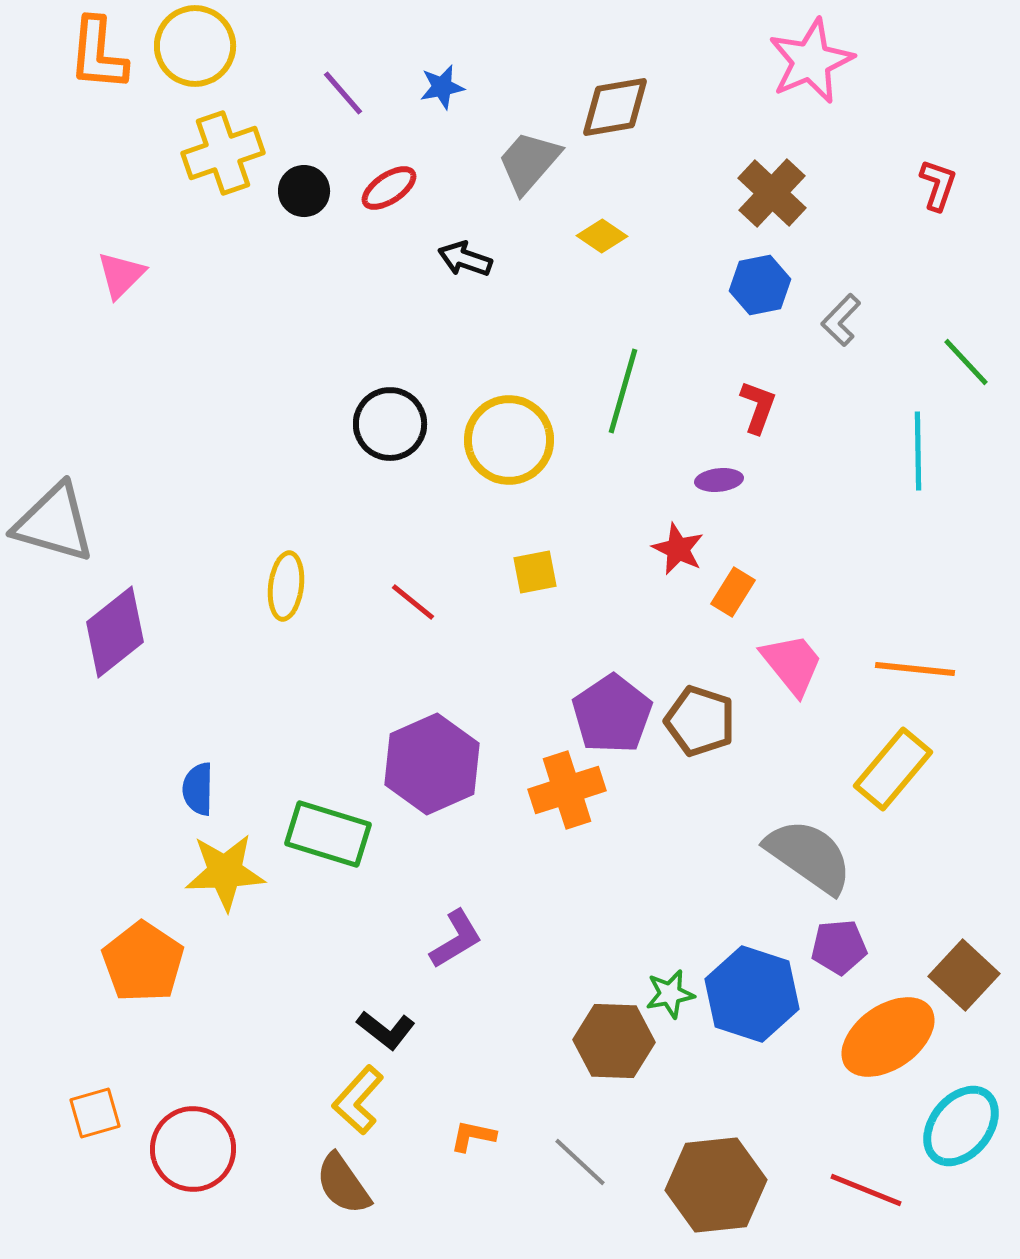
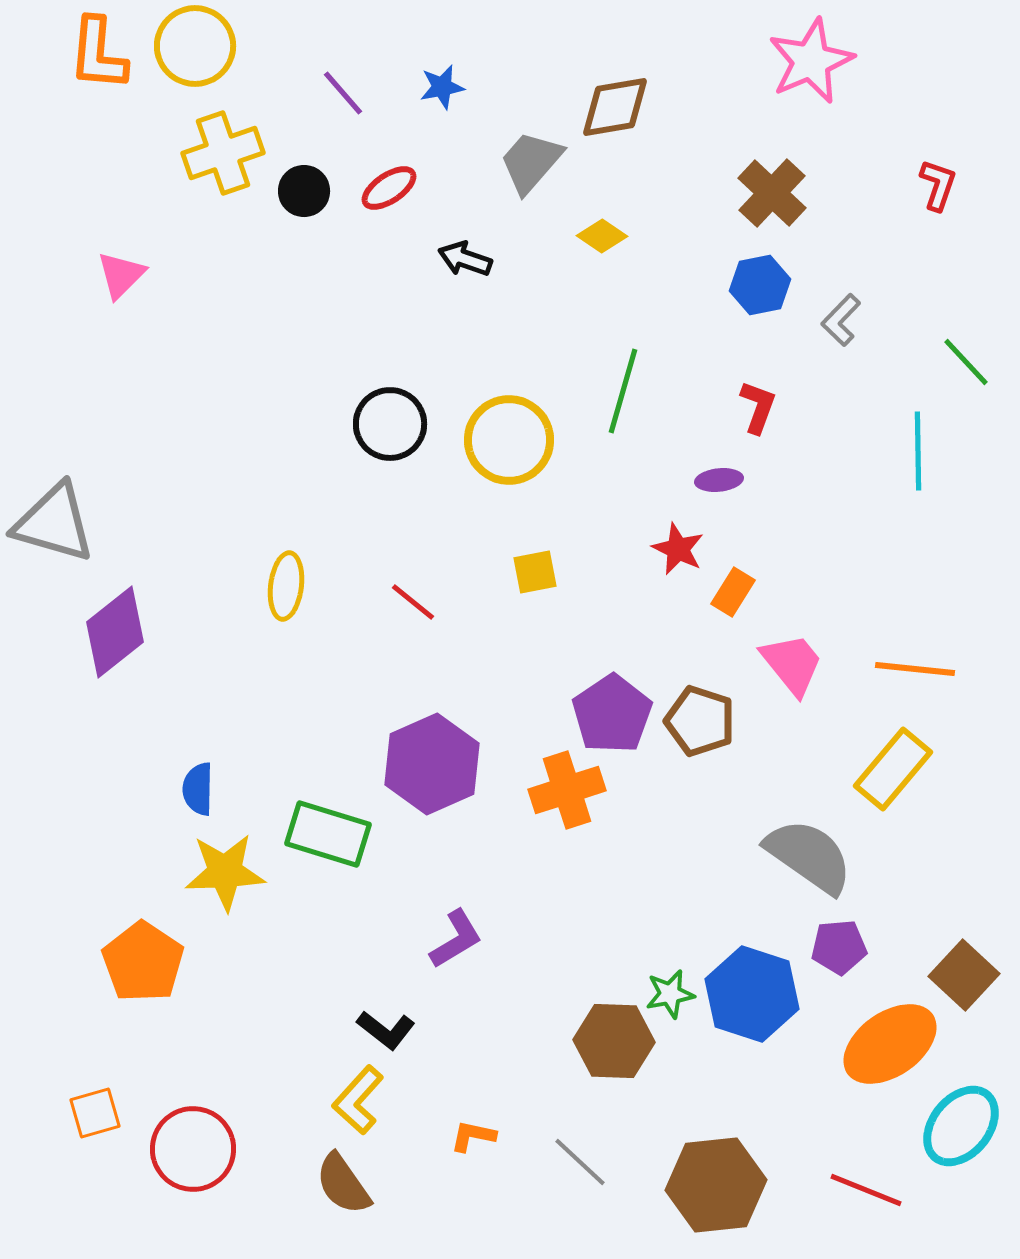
gray trapezoid at (529, 162): moved 2 px right
orange ellipse at (888, 1037): moved 2 px right, 7 px down
